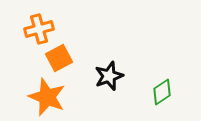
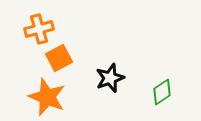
black star: moved 1 px right, 2 px down
